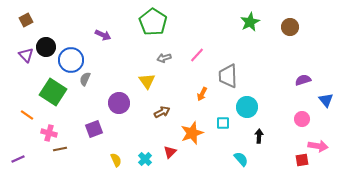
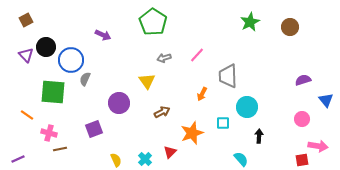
green square: rotated 28 degrees counterclockwise
